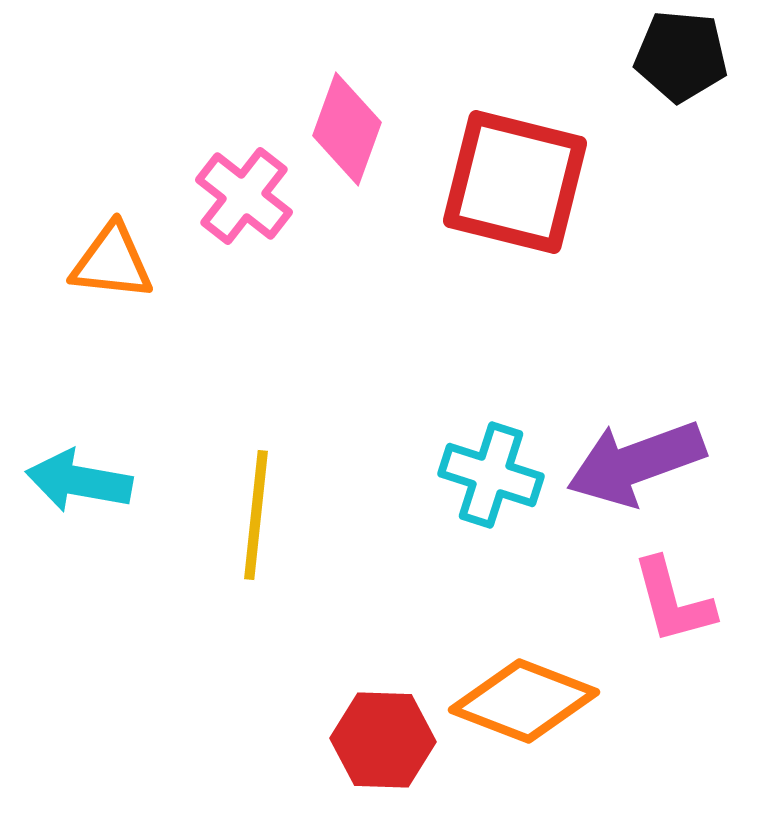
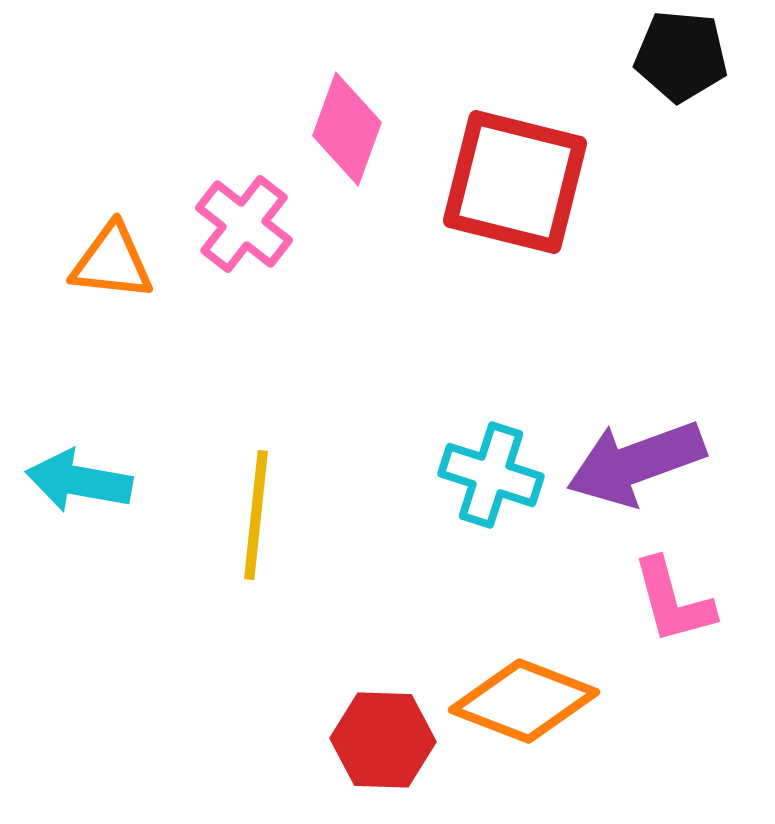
pink cross: moved 28 px down
